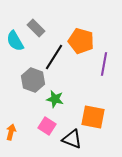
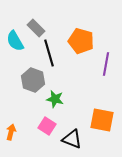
black line: moved 5 px left, 4 px up; rotated 48 degrees counterclockwise
purple line: moved 2 px right
orange square: moved 9 px right, 3 px down
